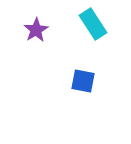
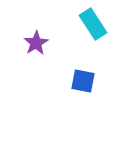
purple star: moved 13 px down
